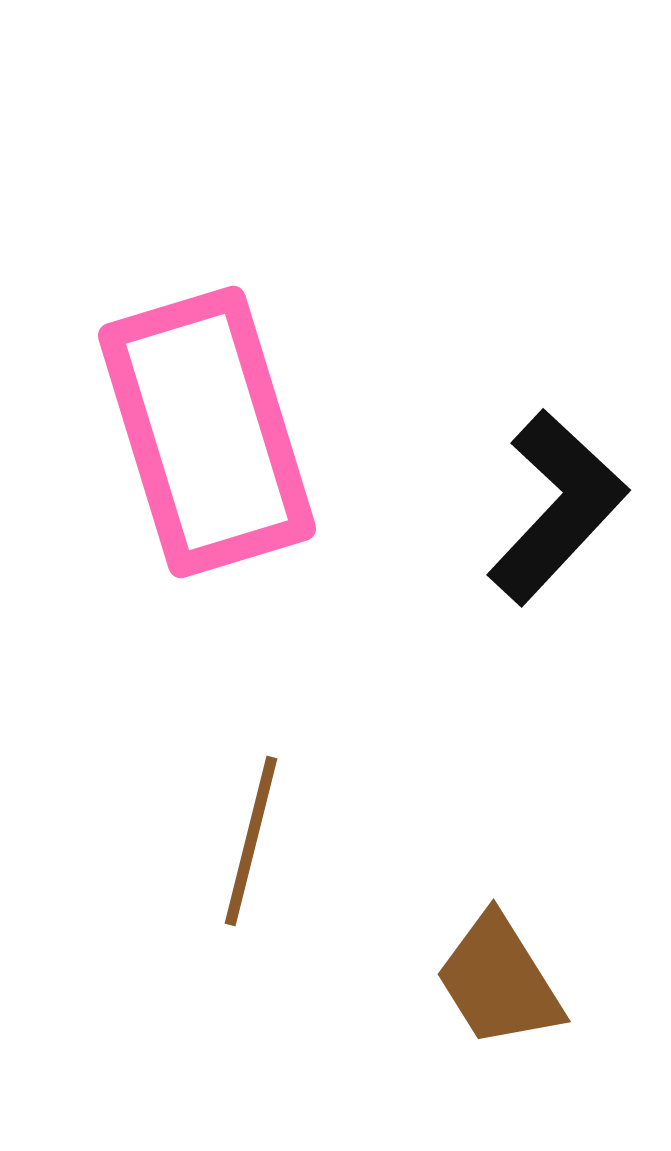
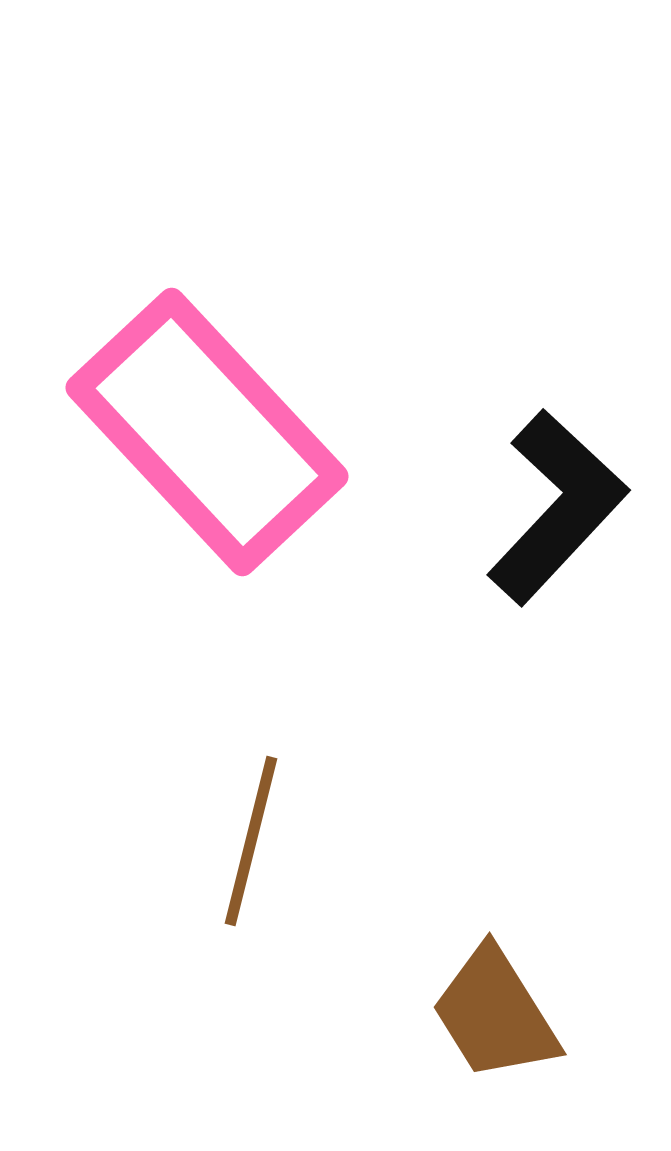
pink rectangle: rotated 26 degrees counterclockwise
brown trapezoid: moved 4 px left, 33 px down
